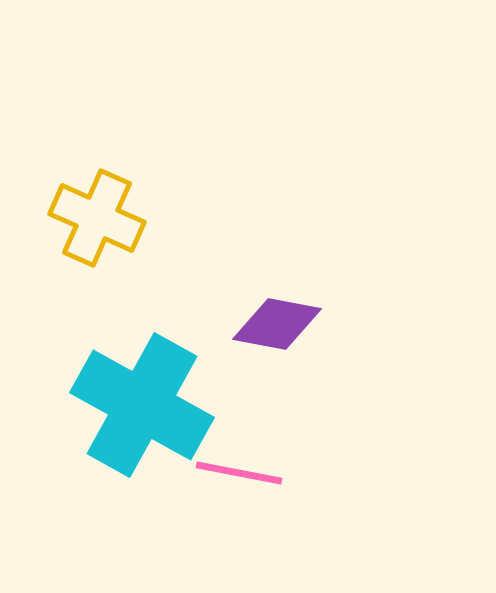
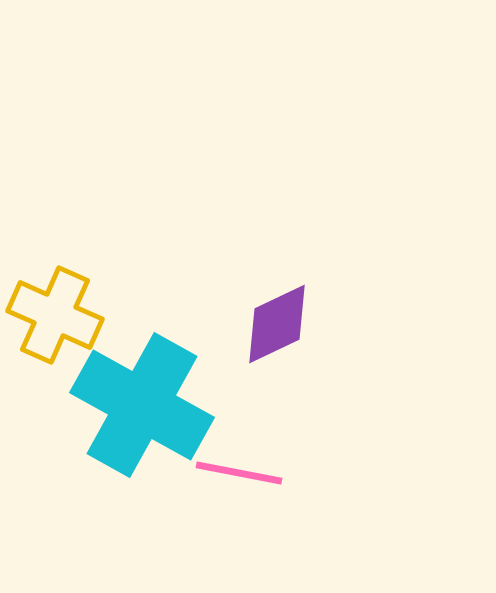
yellow cross: moved 42 px left, 97 px down
purple diamond: rotated 36 degrees counterclockwise
